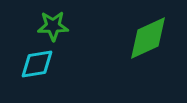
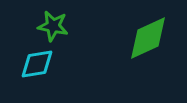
green star: rotated 12 degrees clockwise
